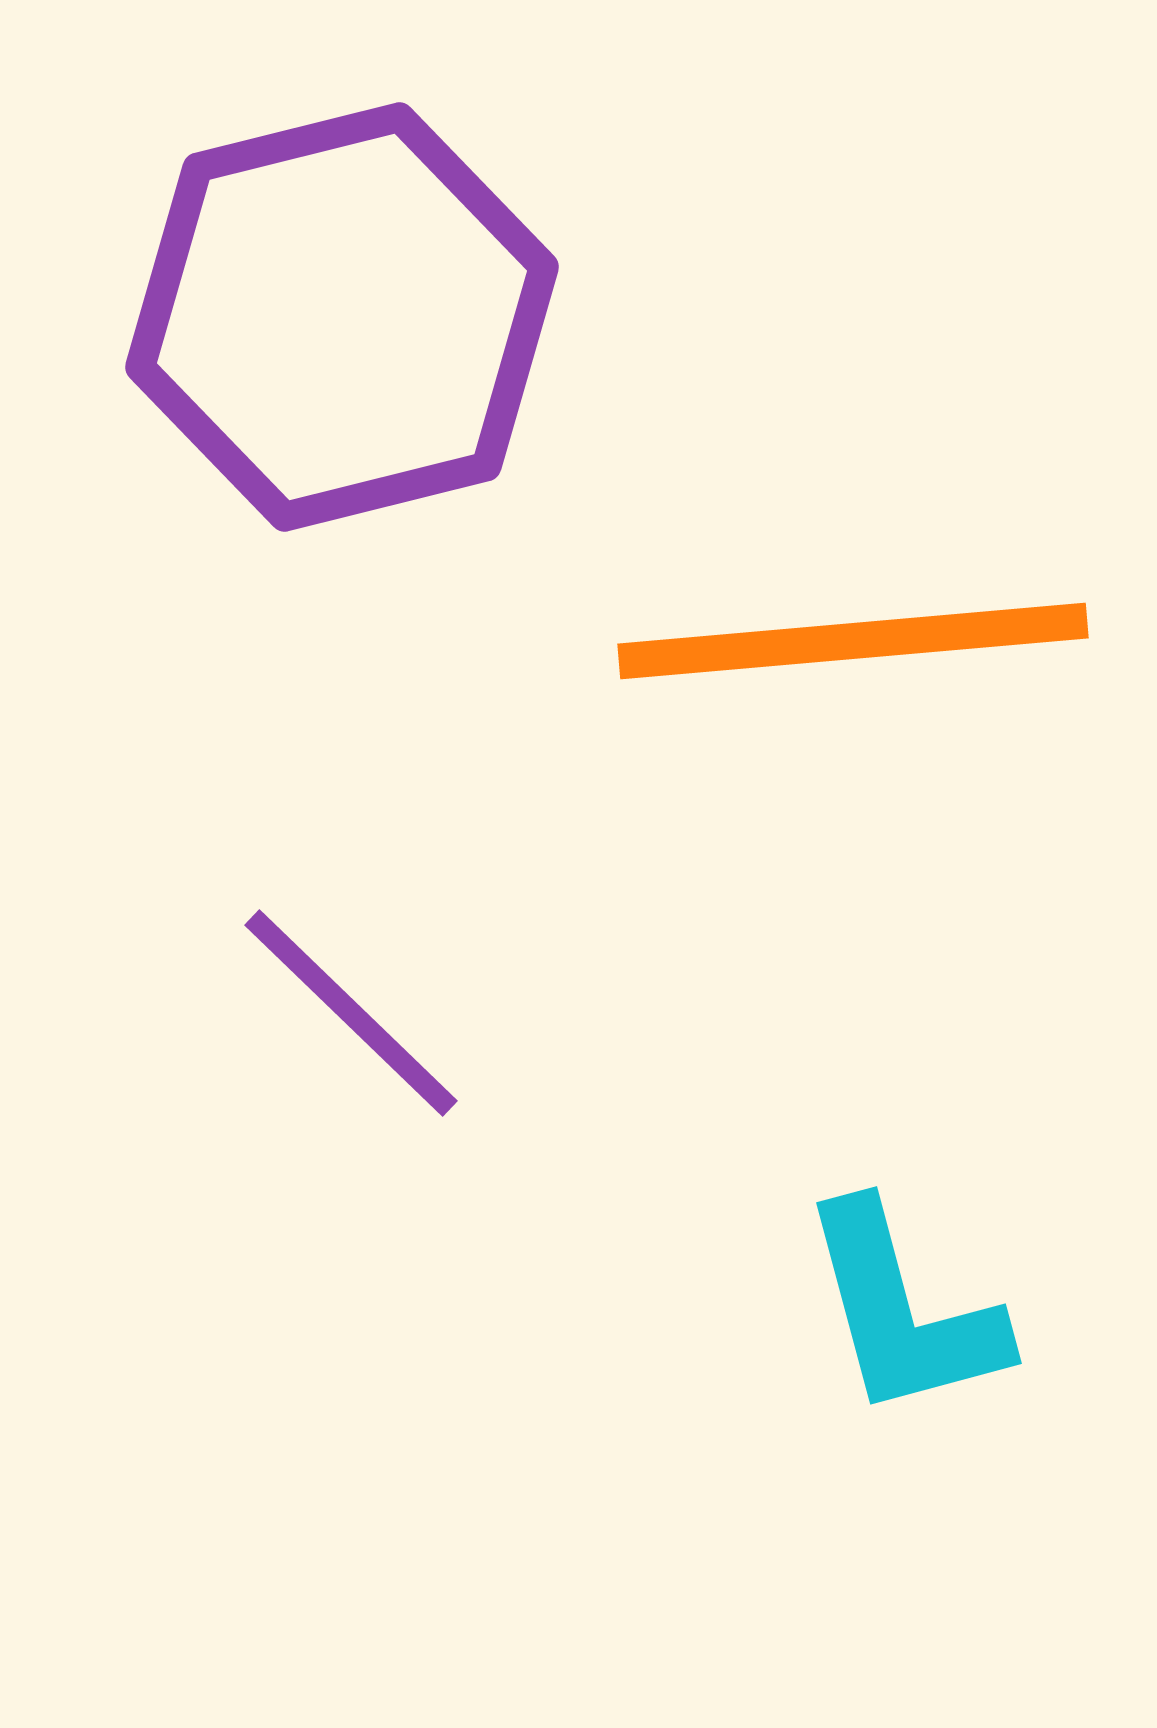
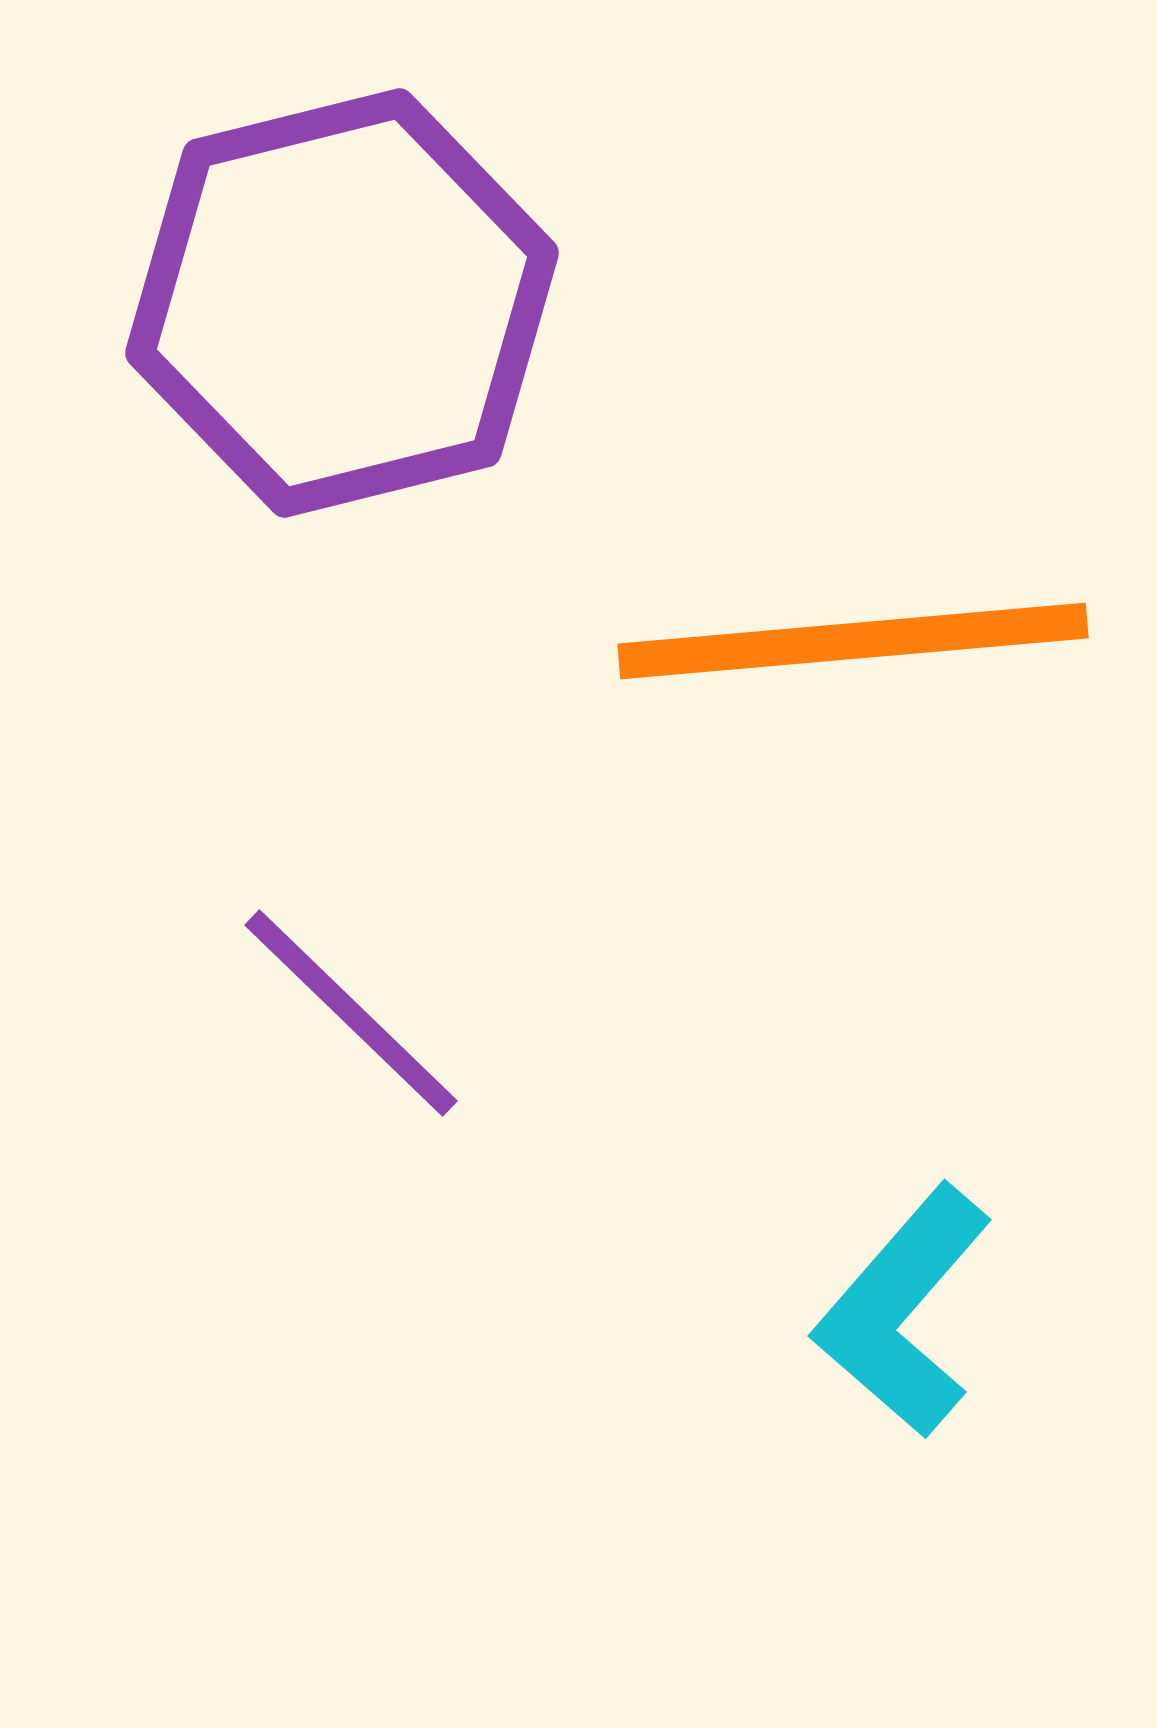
purple hexagon: moved 14 px up
cyan L-shape: rotated 56 degrees clockwise
